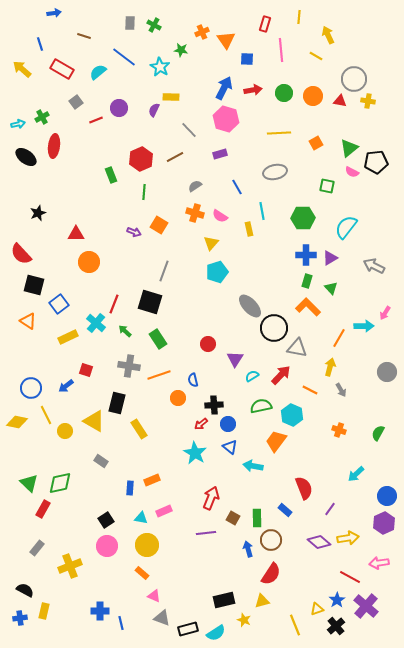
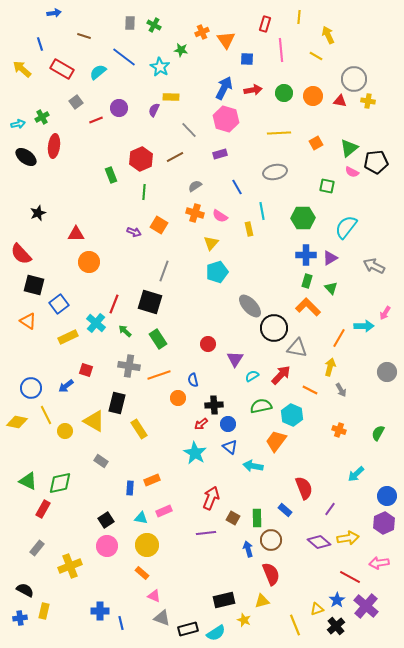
green triangle at (29, 483): moved 1 px left, 2 px up; rotated 18 degrees counterclockwise
red semicircle at (271, 574): rotated 55 degrees counterclockwise
